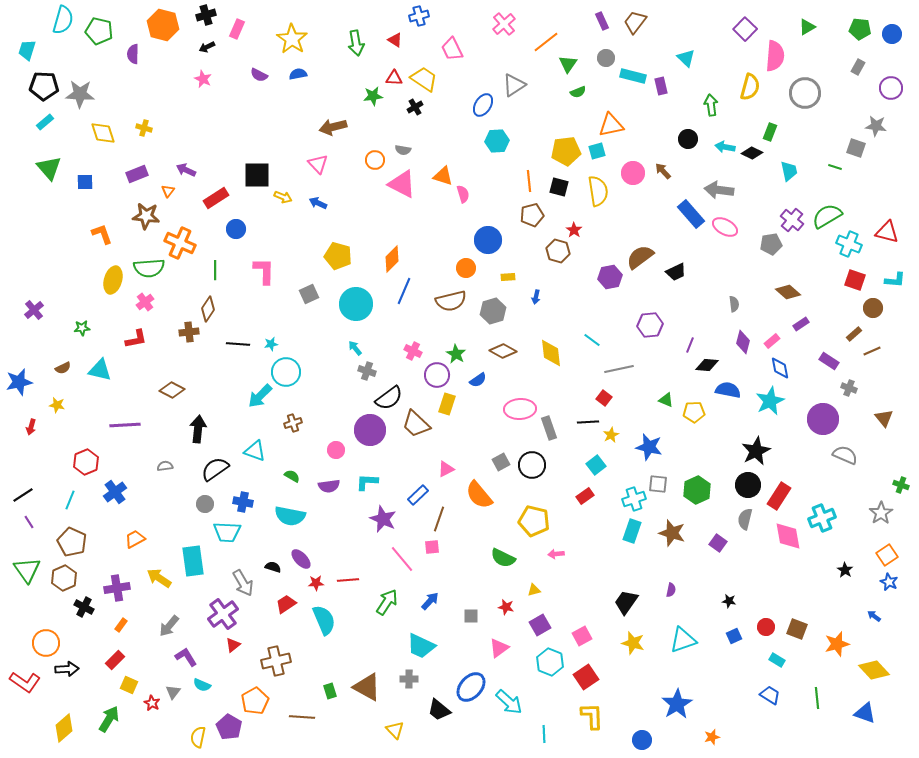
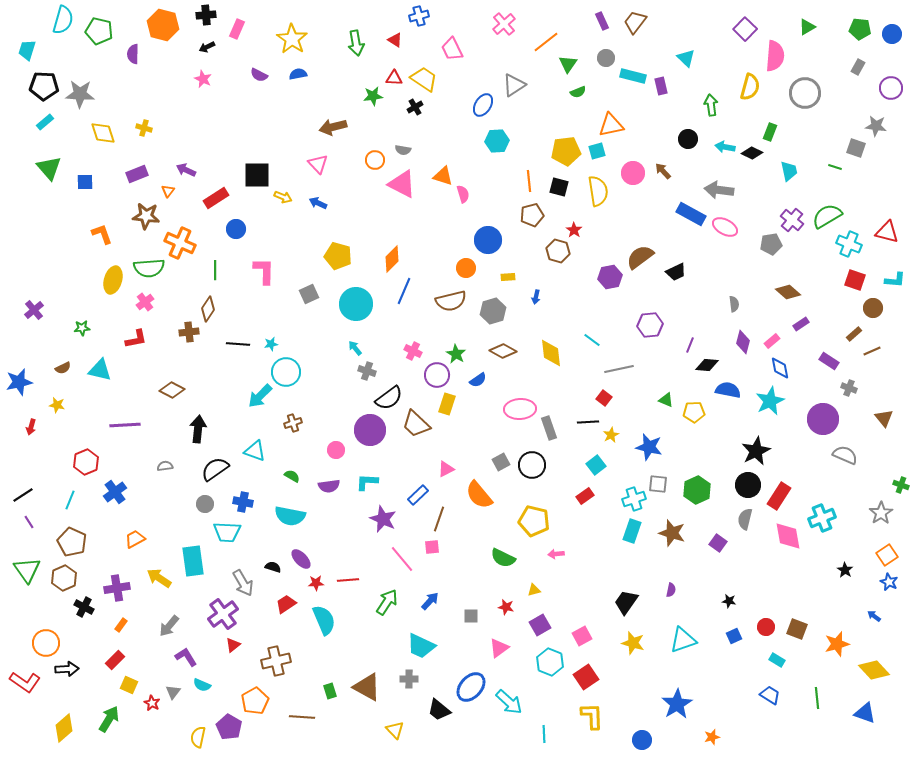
black cross at (206, 15): rotated 12 degrees clockwise
blue rectangle at (691, 214): rotated 20 degrees counterclockwise
